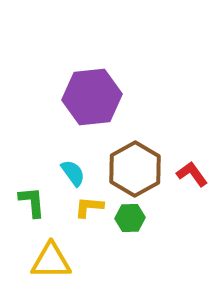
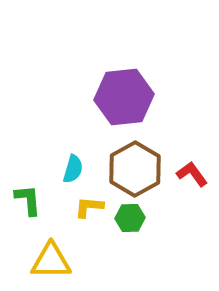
purple hexagon: moved 32 px right
cyan semicircle: moved 4 px up; rotated 52 degrees clockwise
green L-shape: moved 4 px left, 2 px up
